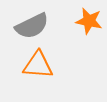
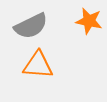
gray semicircle: moved 1 px left
